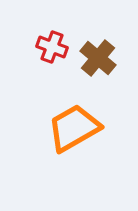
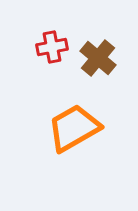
red cross: rotated 32 degrees counterclockwise
